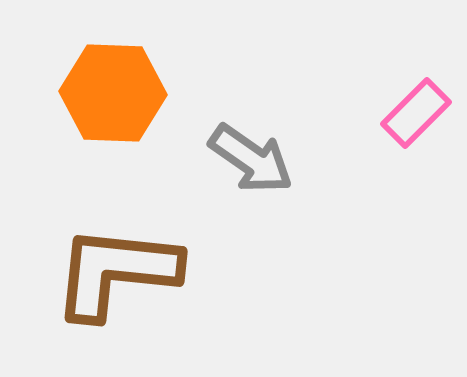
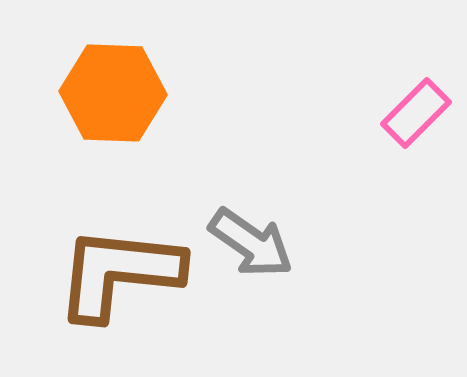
gray arrow: moved 84 px down
brown L-shape: moved 3 px right, 1 px down
